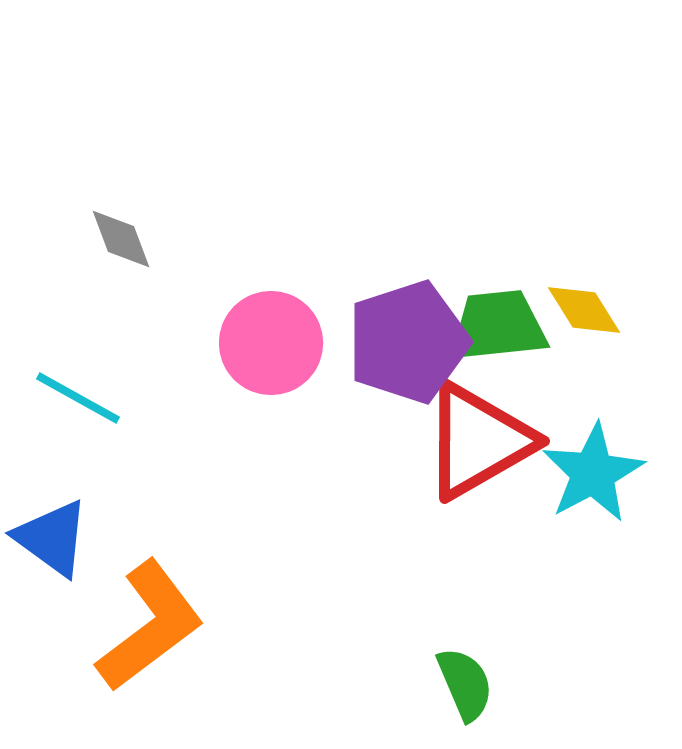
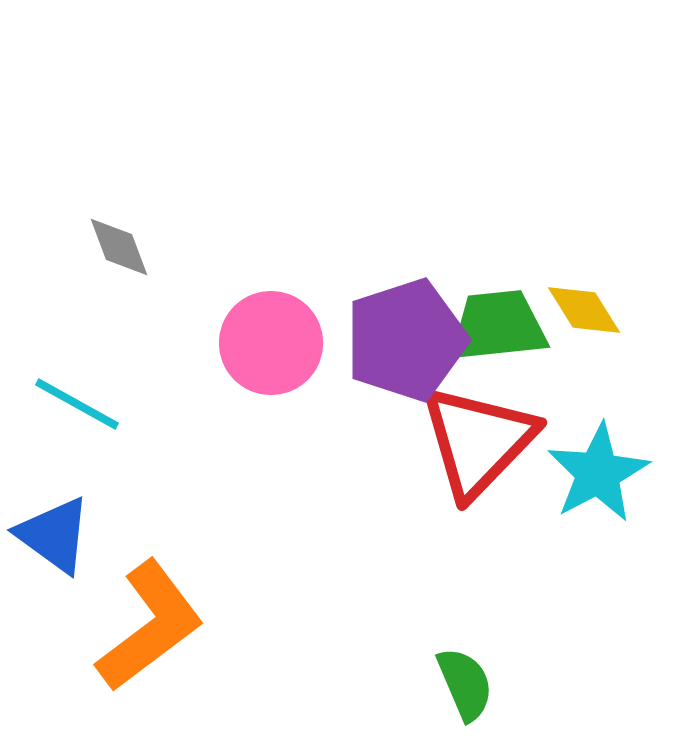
gray diamond: moved 2 px left, 8 px down
purple pentagon: moved 2 px left, 2 px up
cyan line: moved 1 px left, 6 px down
red triangle: rotated 16 degrees counterclockwise
cyan star: moved 5 px right
blue triangle: moved 2 px right, 3 px up
